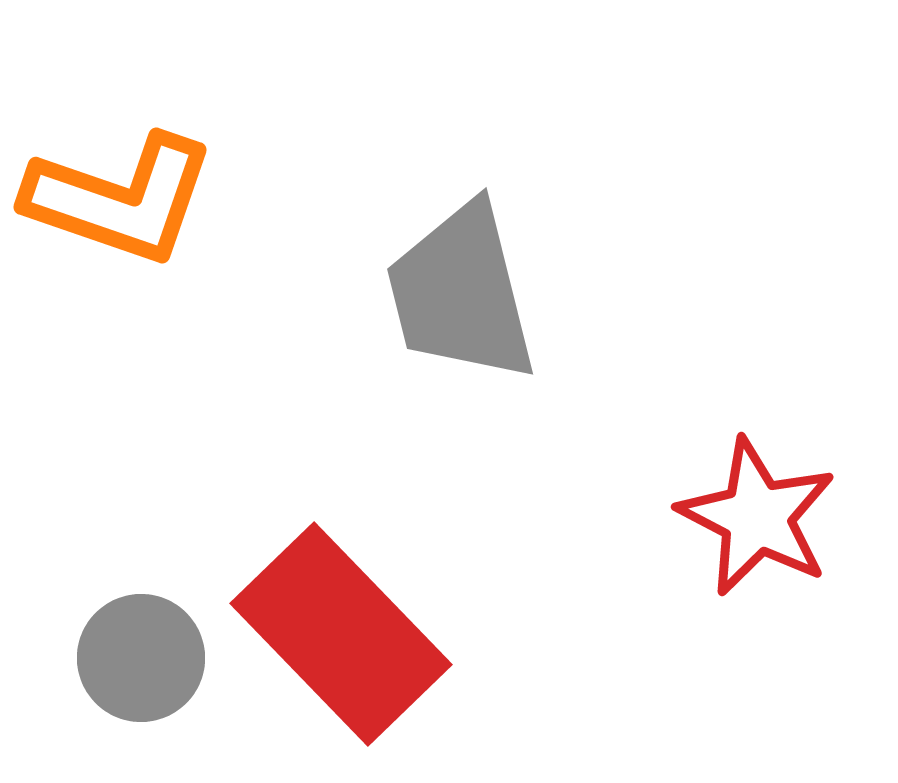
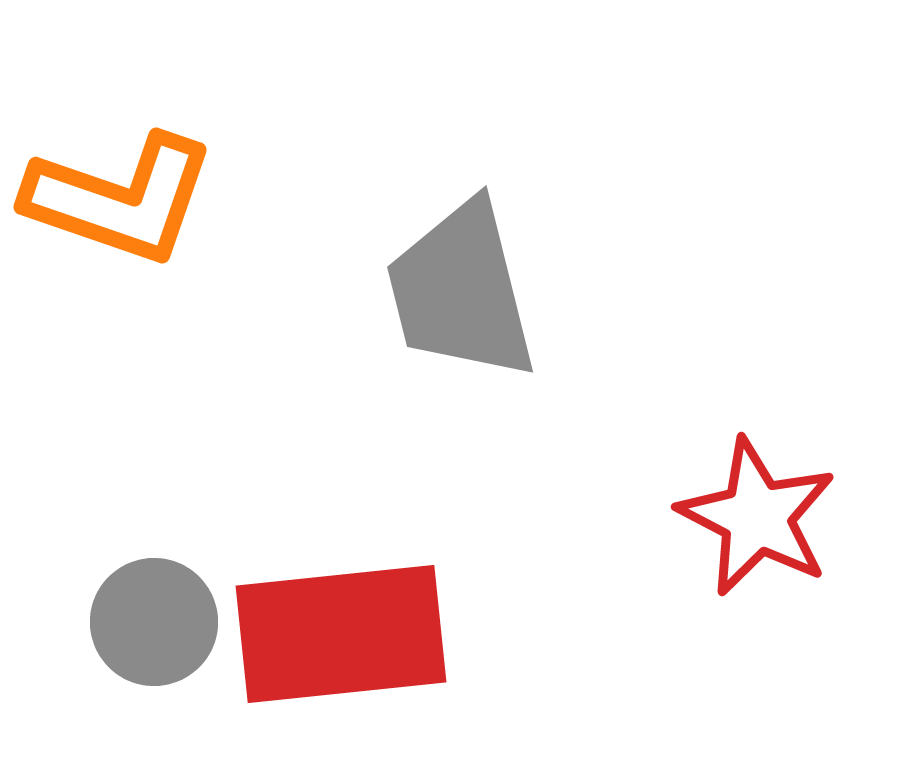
gray trapezoid: moved 2 px up
red rectangle: rotated 52 degrees counterclockwise
gray circle: moved 13 px right, 36 px up
